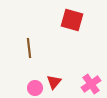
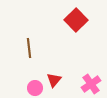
red square: moved 4 px right; rotated 30 degrees clockwise
red triangle: moved 2 px up
